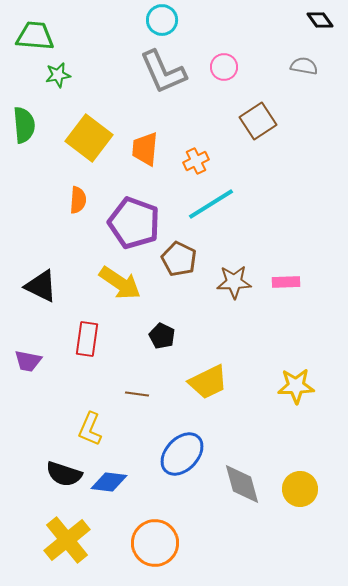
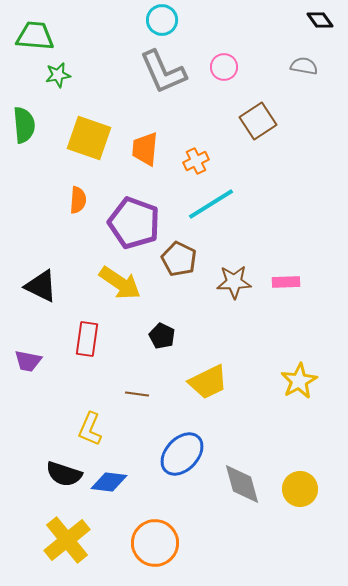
yellow square: rotated 18 degrees counterclockwise
yellow star: moved 3 px right, 5 px up; rotated 27 degrees counterclockwise
